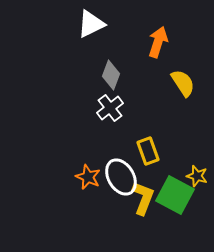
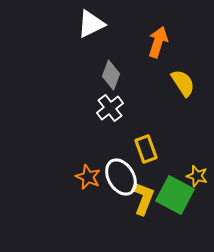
yellow rectangle: moved 2 px left, 2 px up
